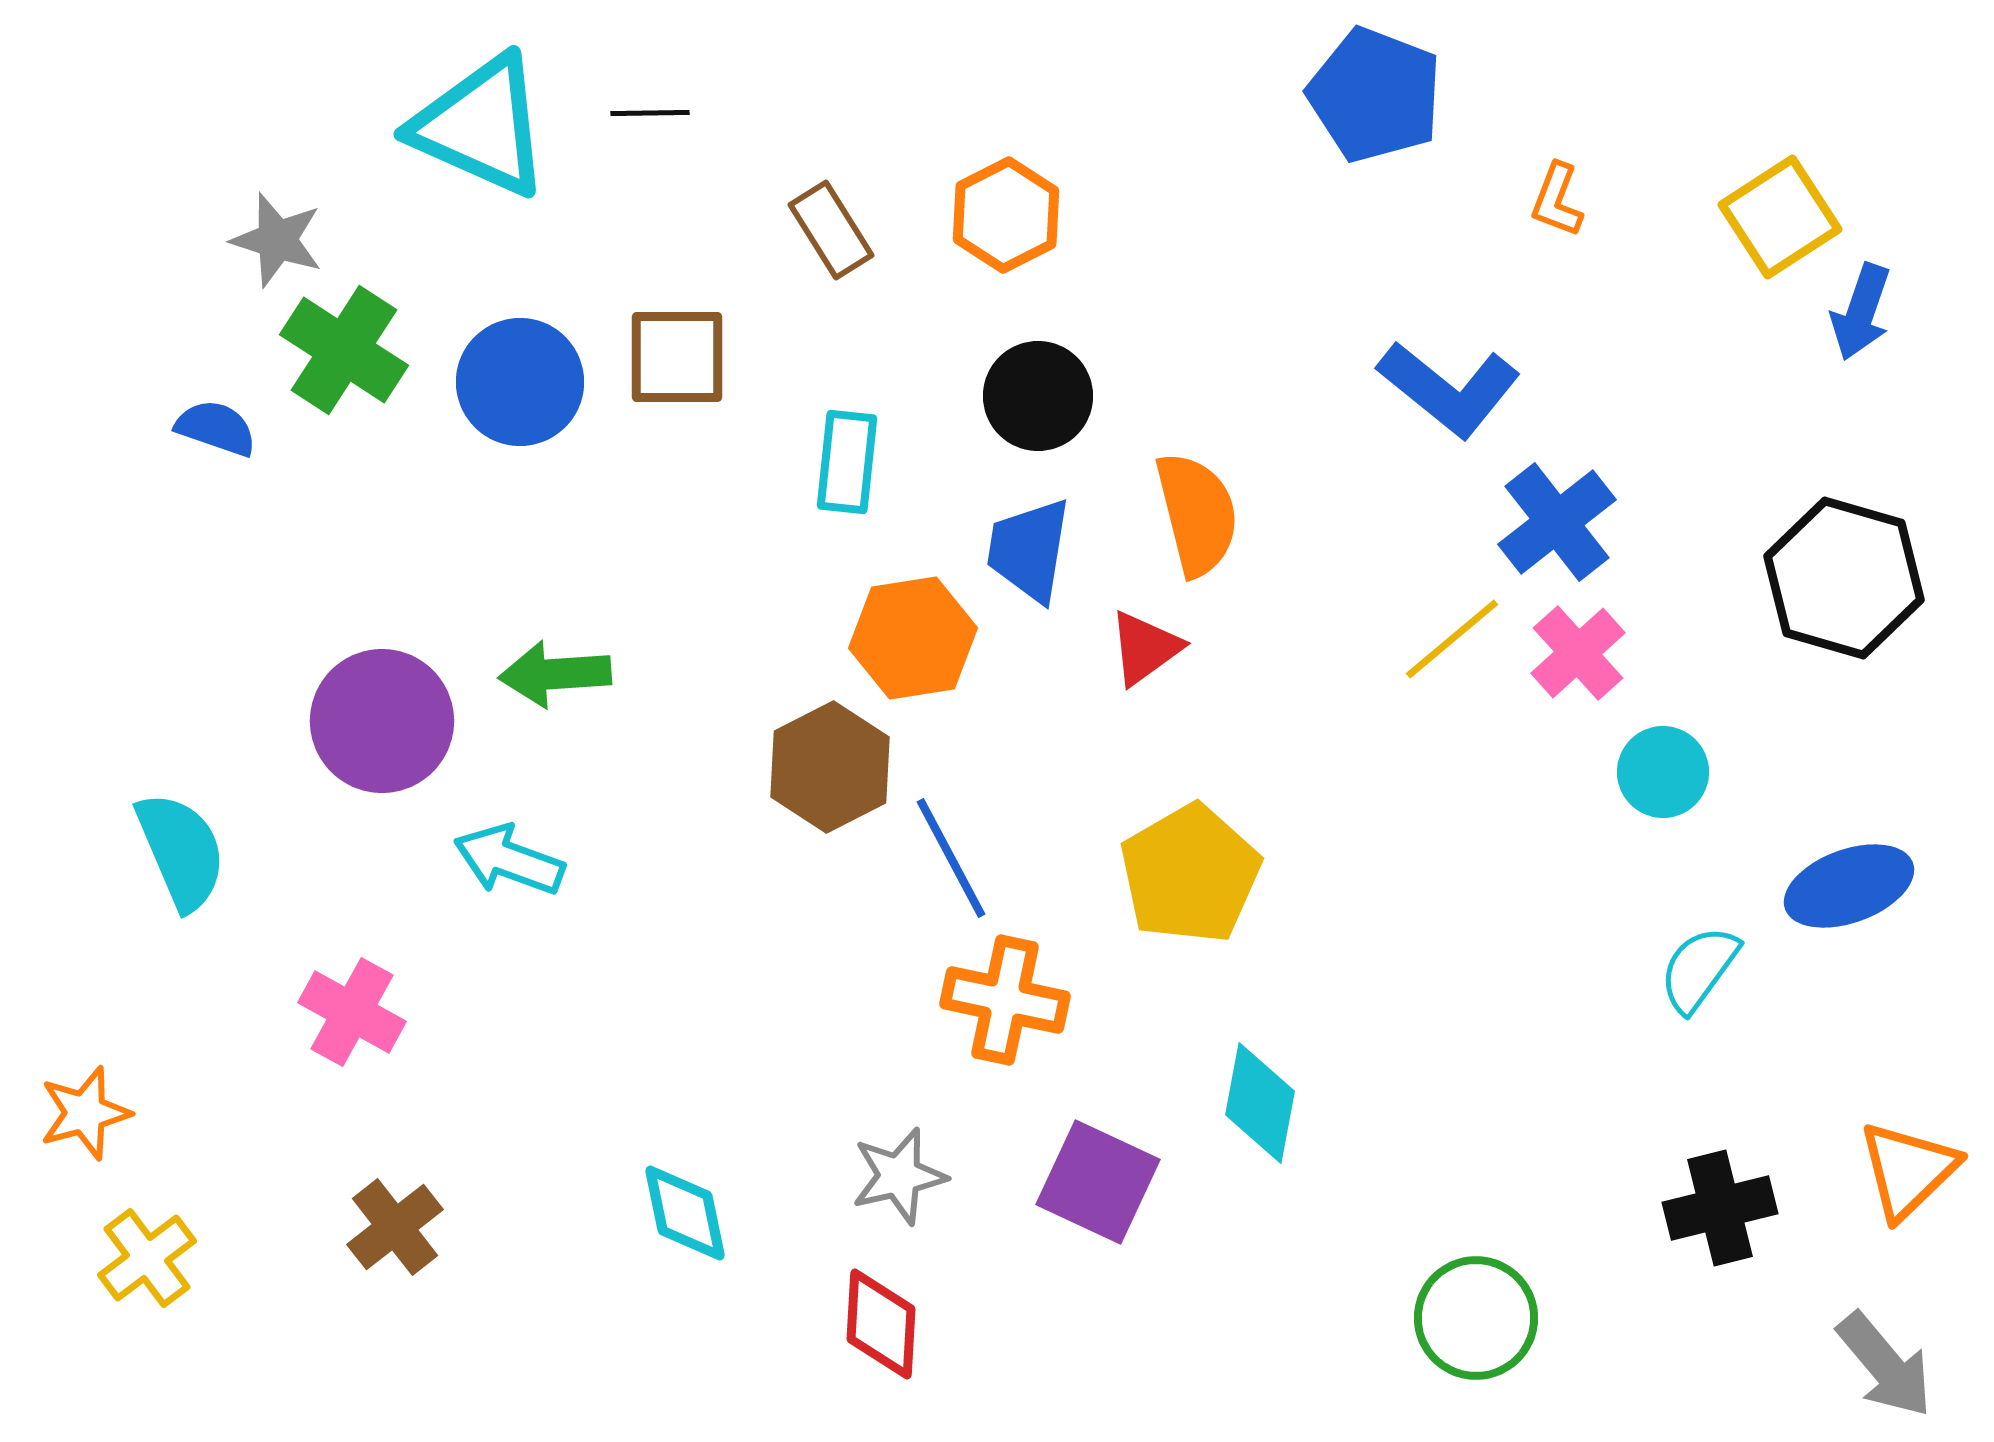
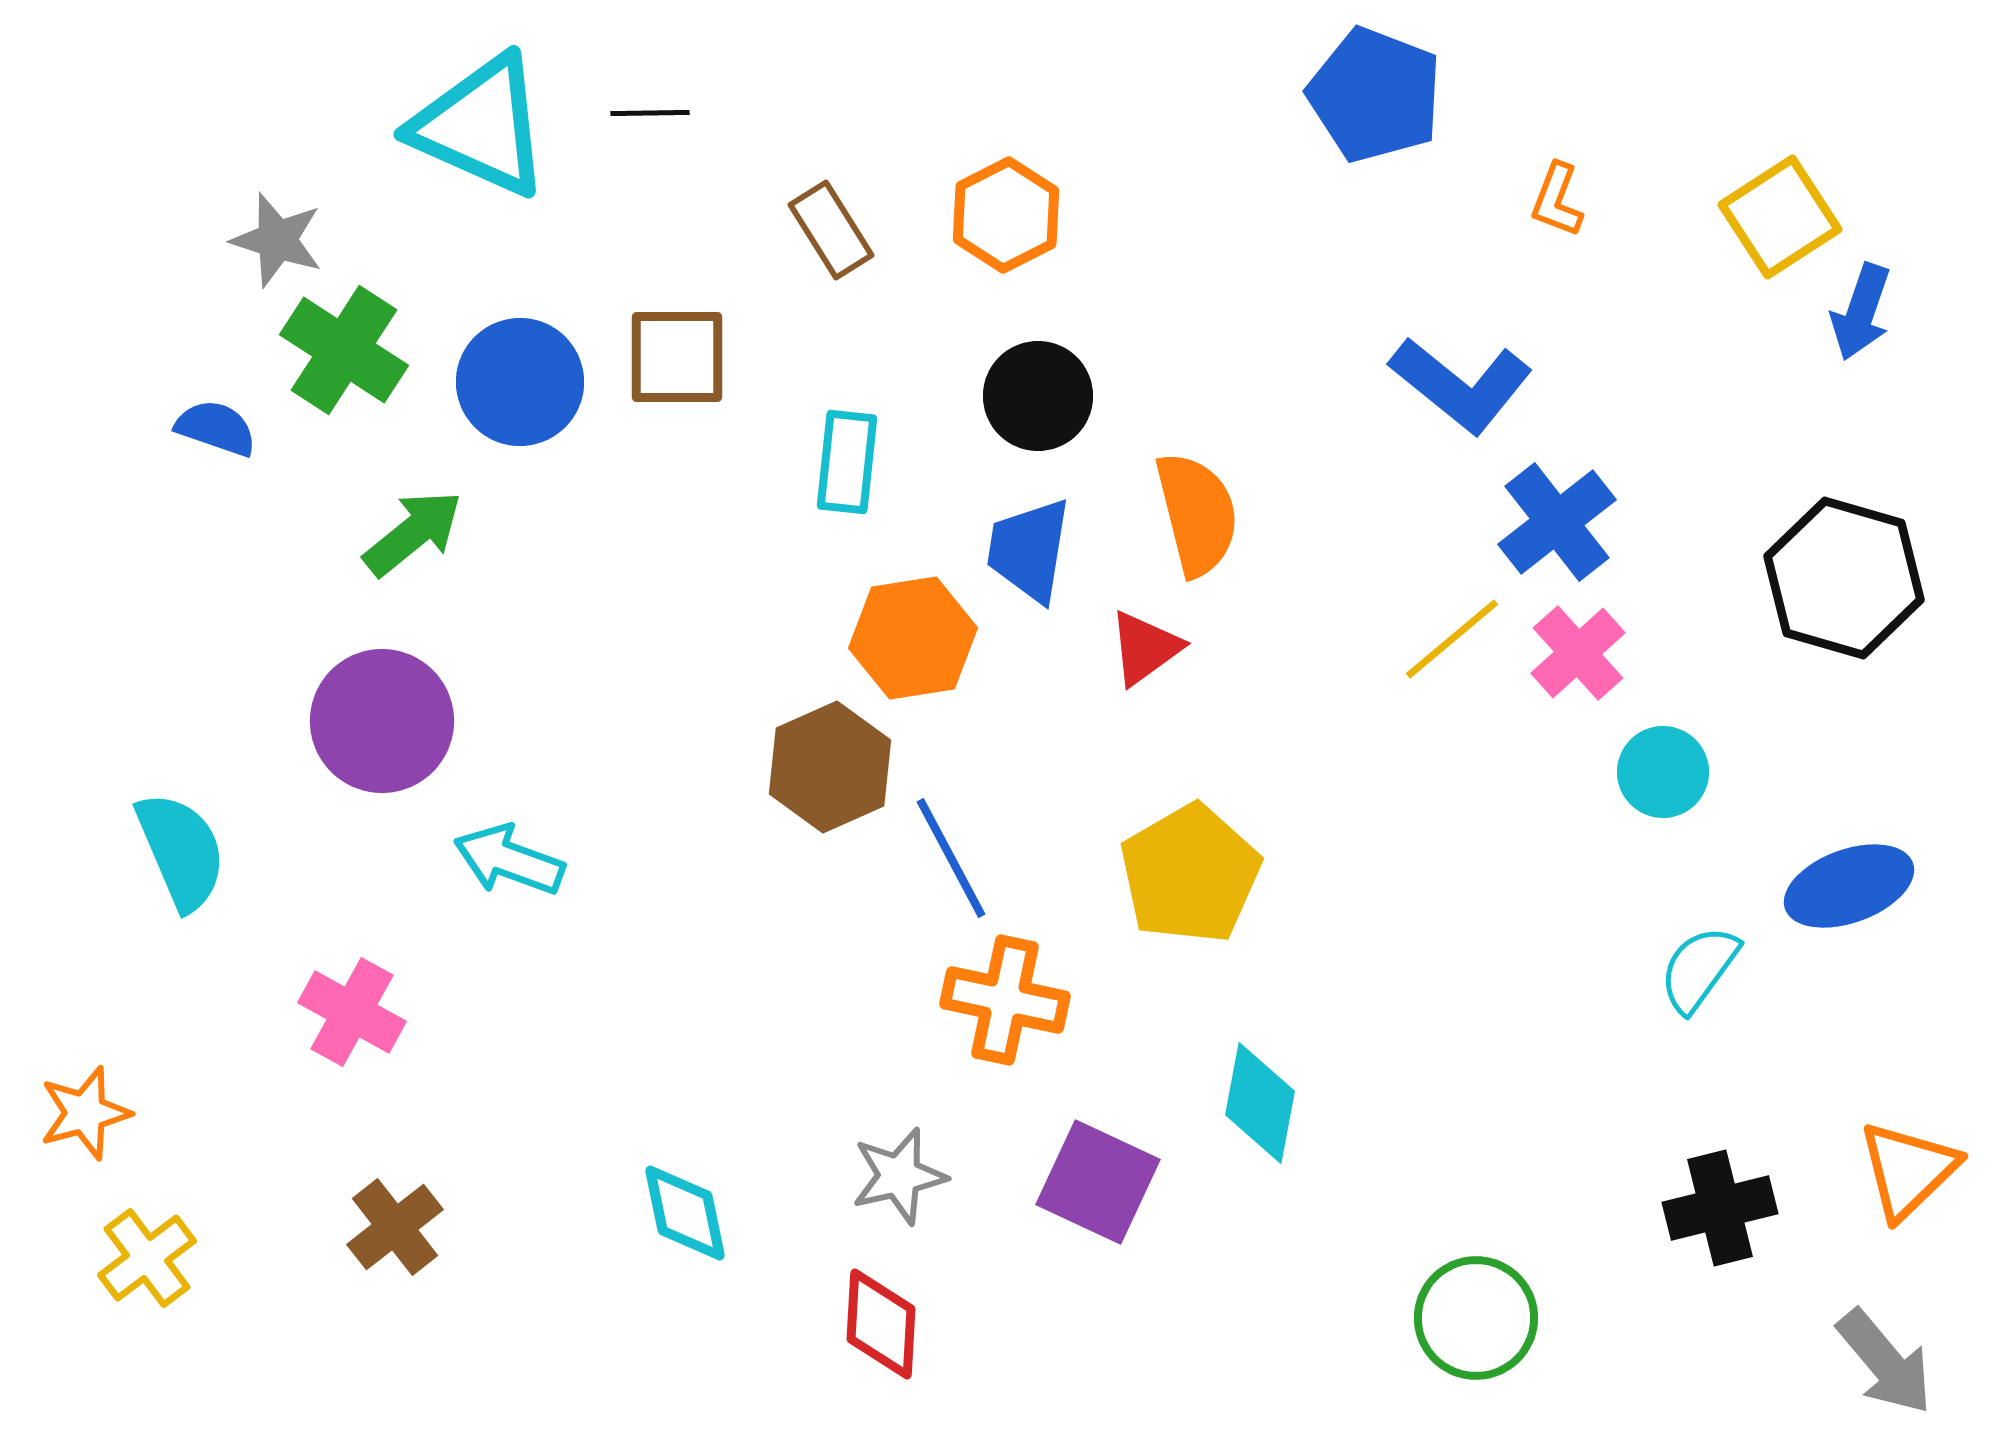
blue L-shape at (1449, 389): moved 12 px right, 4 px up
green arrow at (555, 674): moved 142 px left, 141 px up; rotated 145 degrees clockwise
brown hexagon at (830, 767): rotated 3 degrees clockwise
gray arrow at (1885, 1365): moved 3 px up
